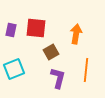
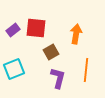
purple rectangle: moved 2 px right; rotated 40 degrees clockwise
